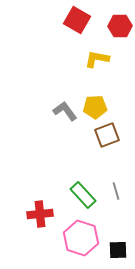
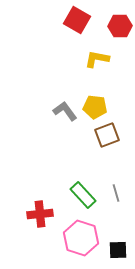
yellow pentagon: rotated 10 degrees clockwise
gray line: moved 2 px down
